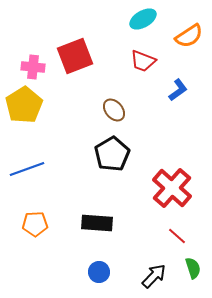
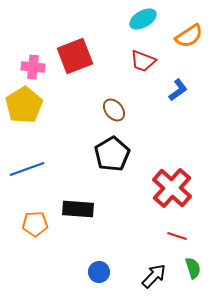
black rectangle: moved 19 px left, 14 px up
red line: rotated 24 degrees counterclockwise
